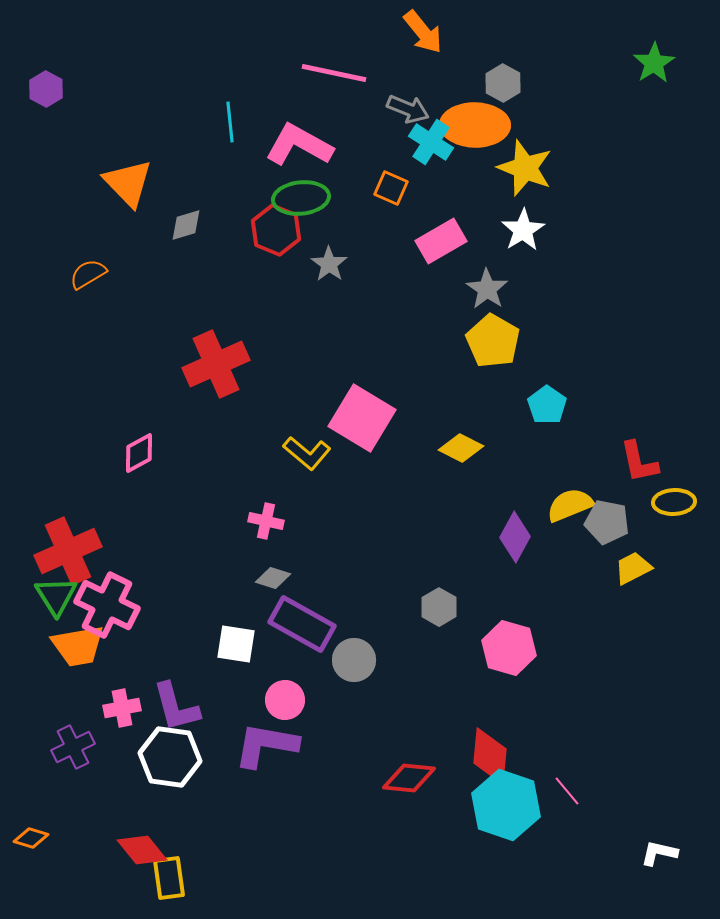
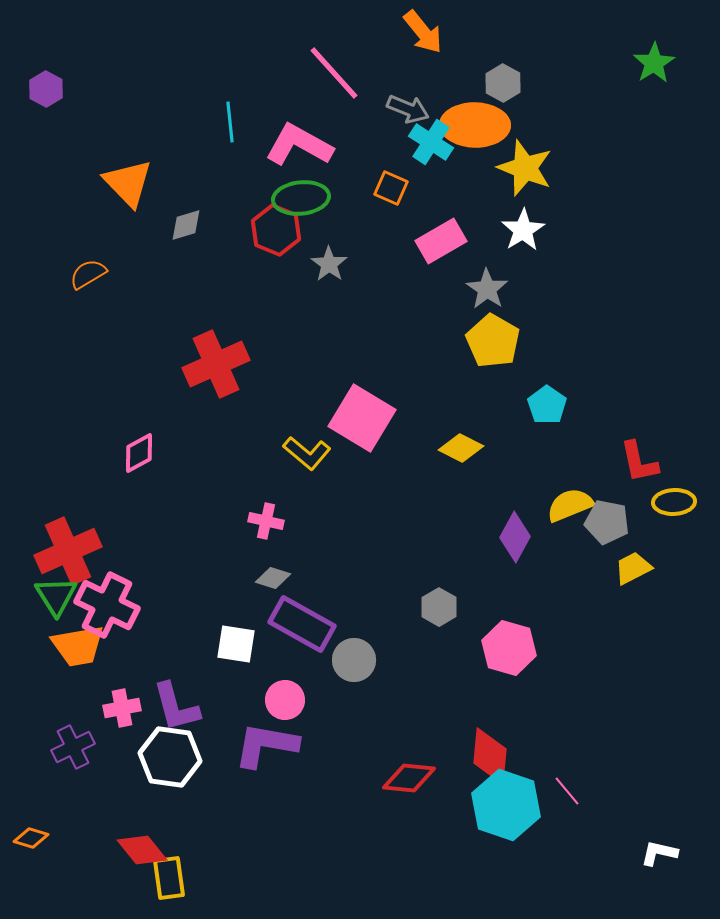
pink line at (334, 73): rotated 36 degrees clockwise
